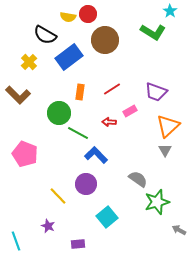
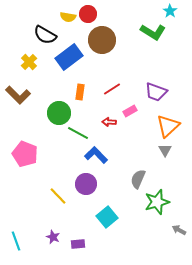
brown circle: moved 3 px left
gray semicircle: rotated 102 degrees counterclockwise
purple star: moved 5 px right, 11 px down
